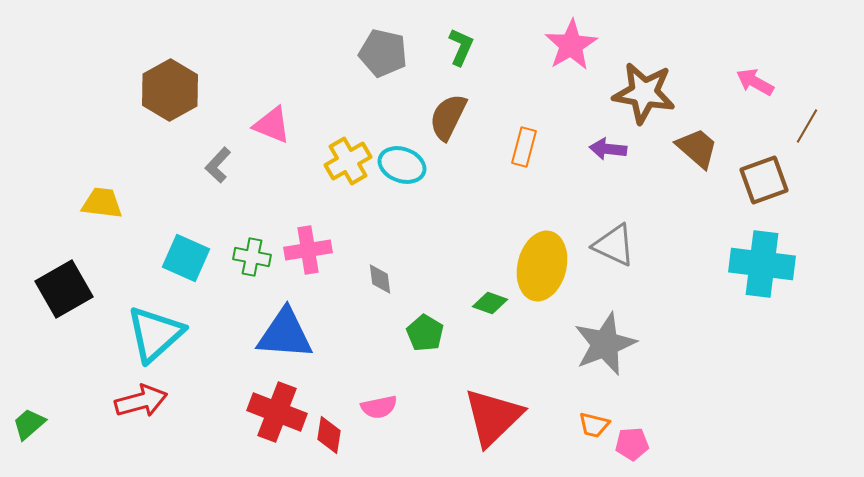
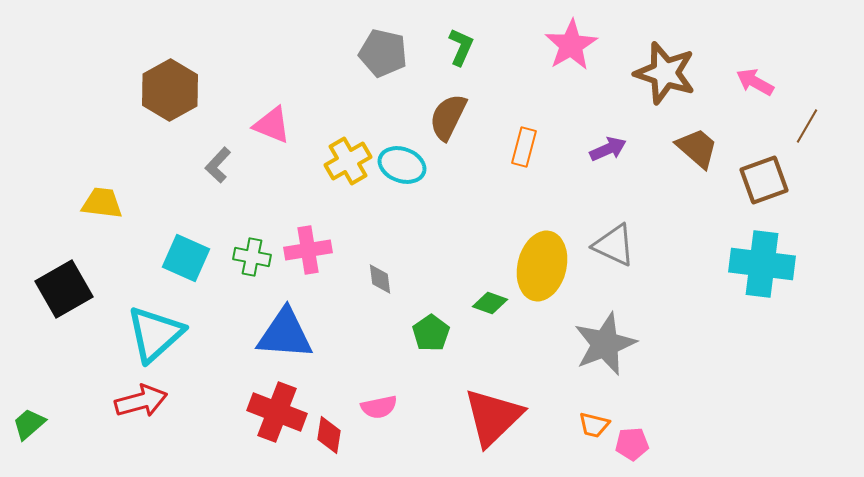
brown star: moved 21 px right, 20 px up; rotated 8 degrees clockwise
purple arrow: rotated 150 degrees clockwise
green pentagon: moved 6 px right; rotated 6 degrees clockwise
